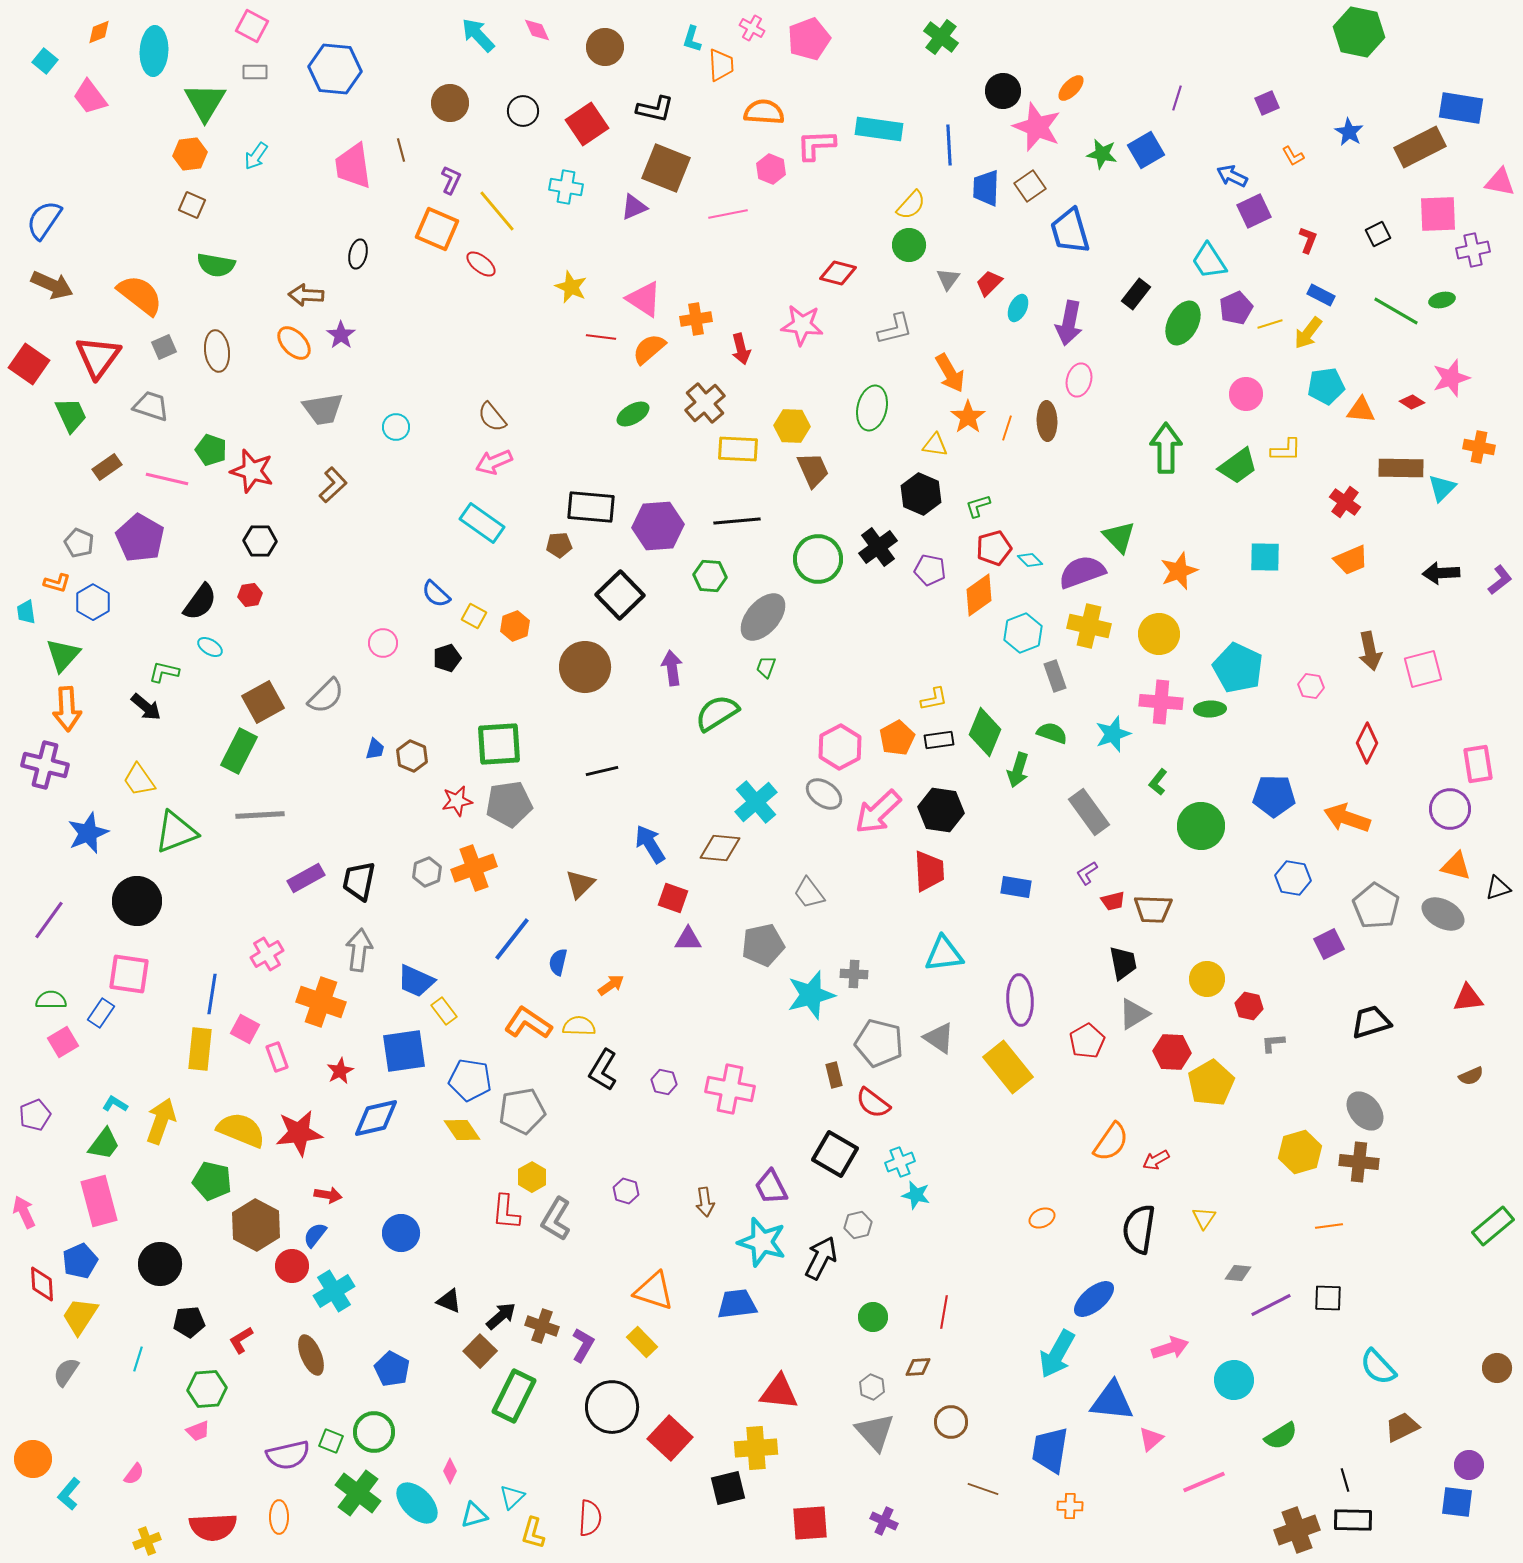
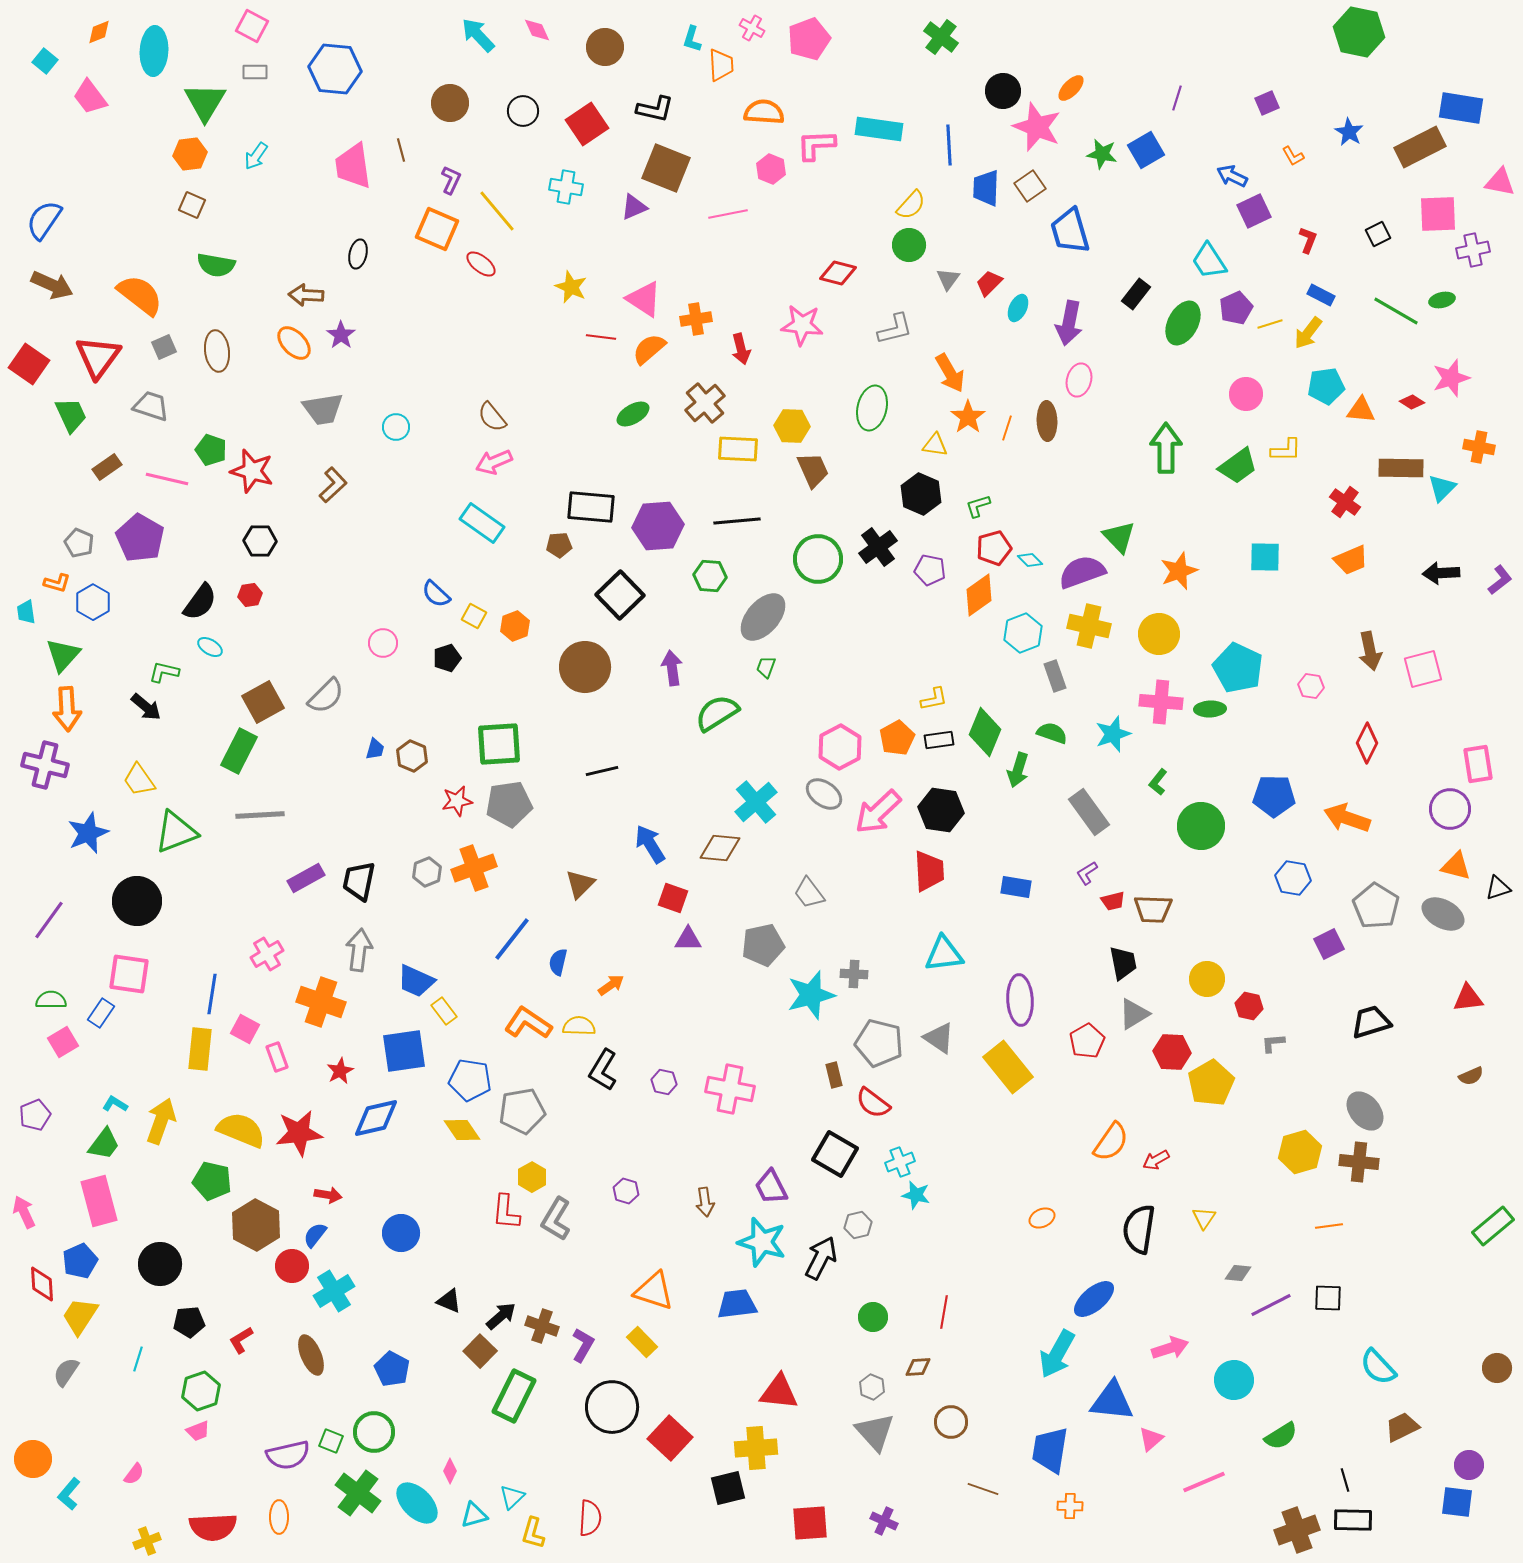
green hexagon at (207, 1389): moved 6 px left, 2 px down; rotated 15 degrees counterclockwise
